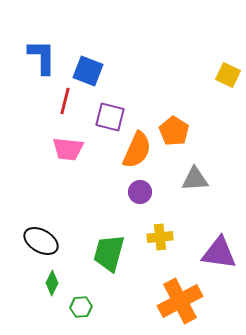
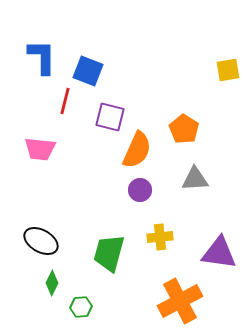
yellow square: moved 5 px up; rotated 35 degrees counterclockwise
orange pentagon: moved 10 px right, 2 px up
pink trapezoid: moved 28 px left
purple circle: moved 2 px up
